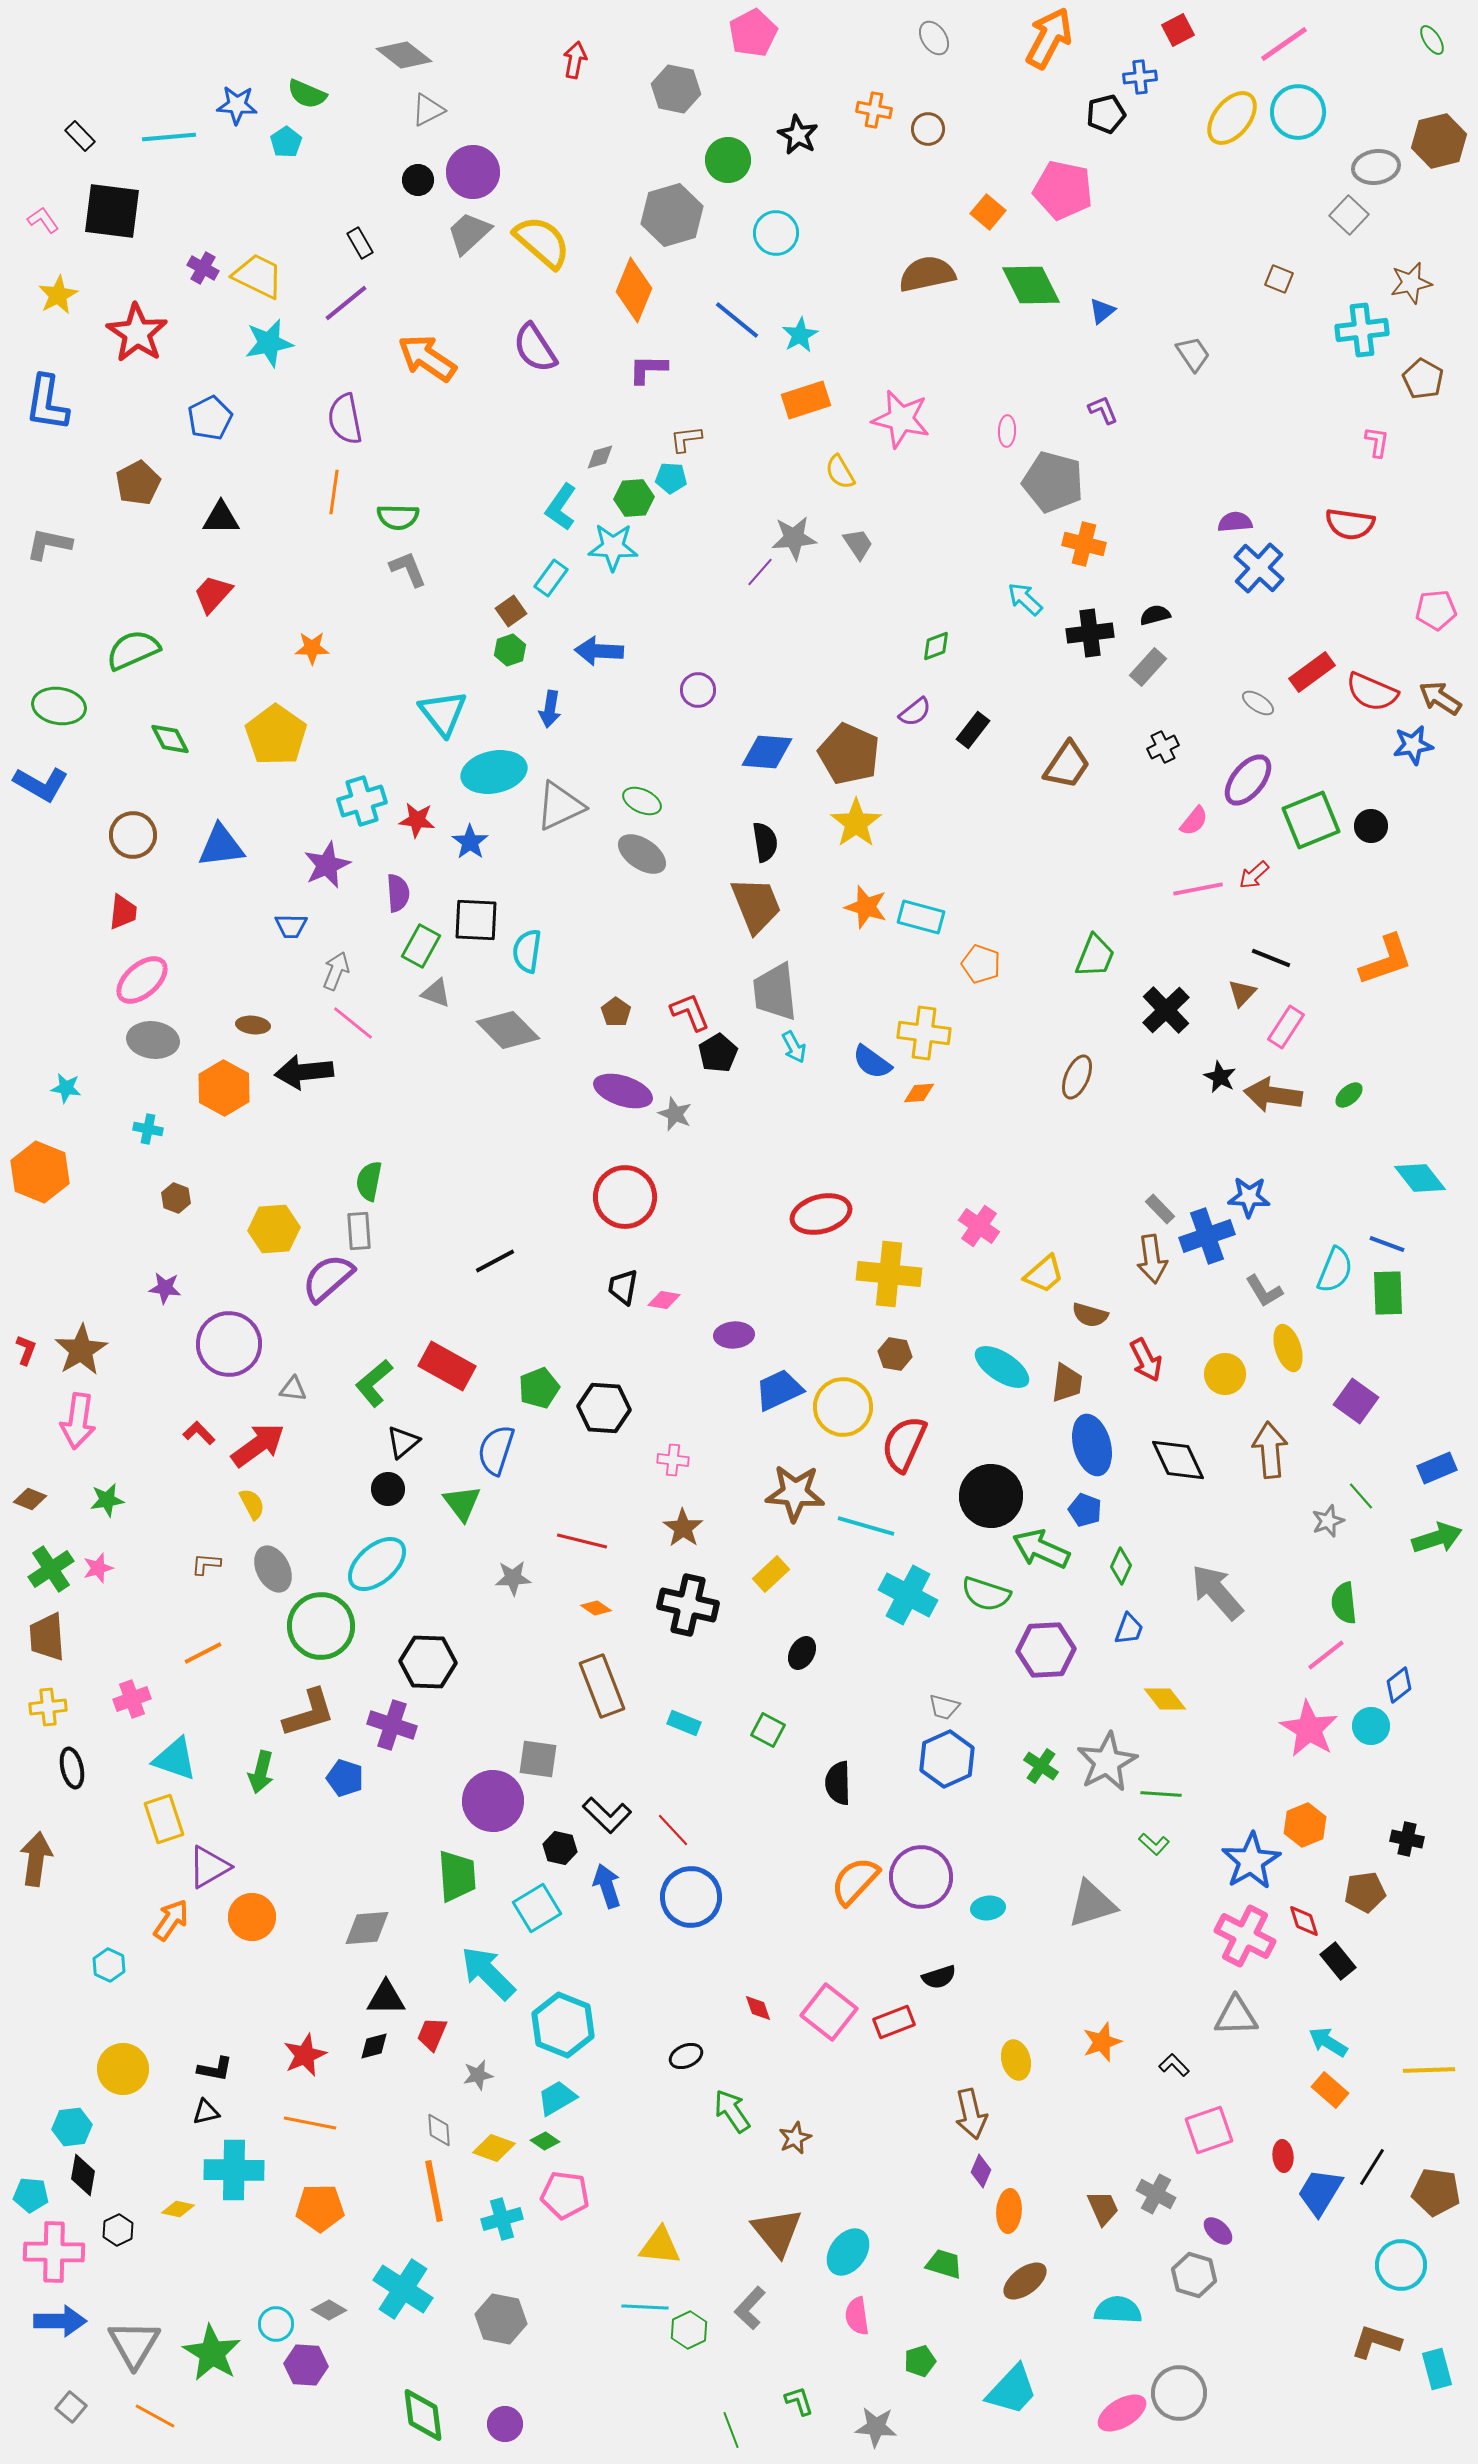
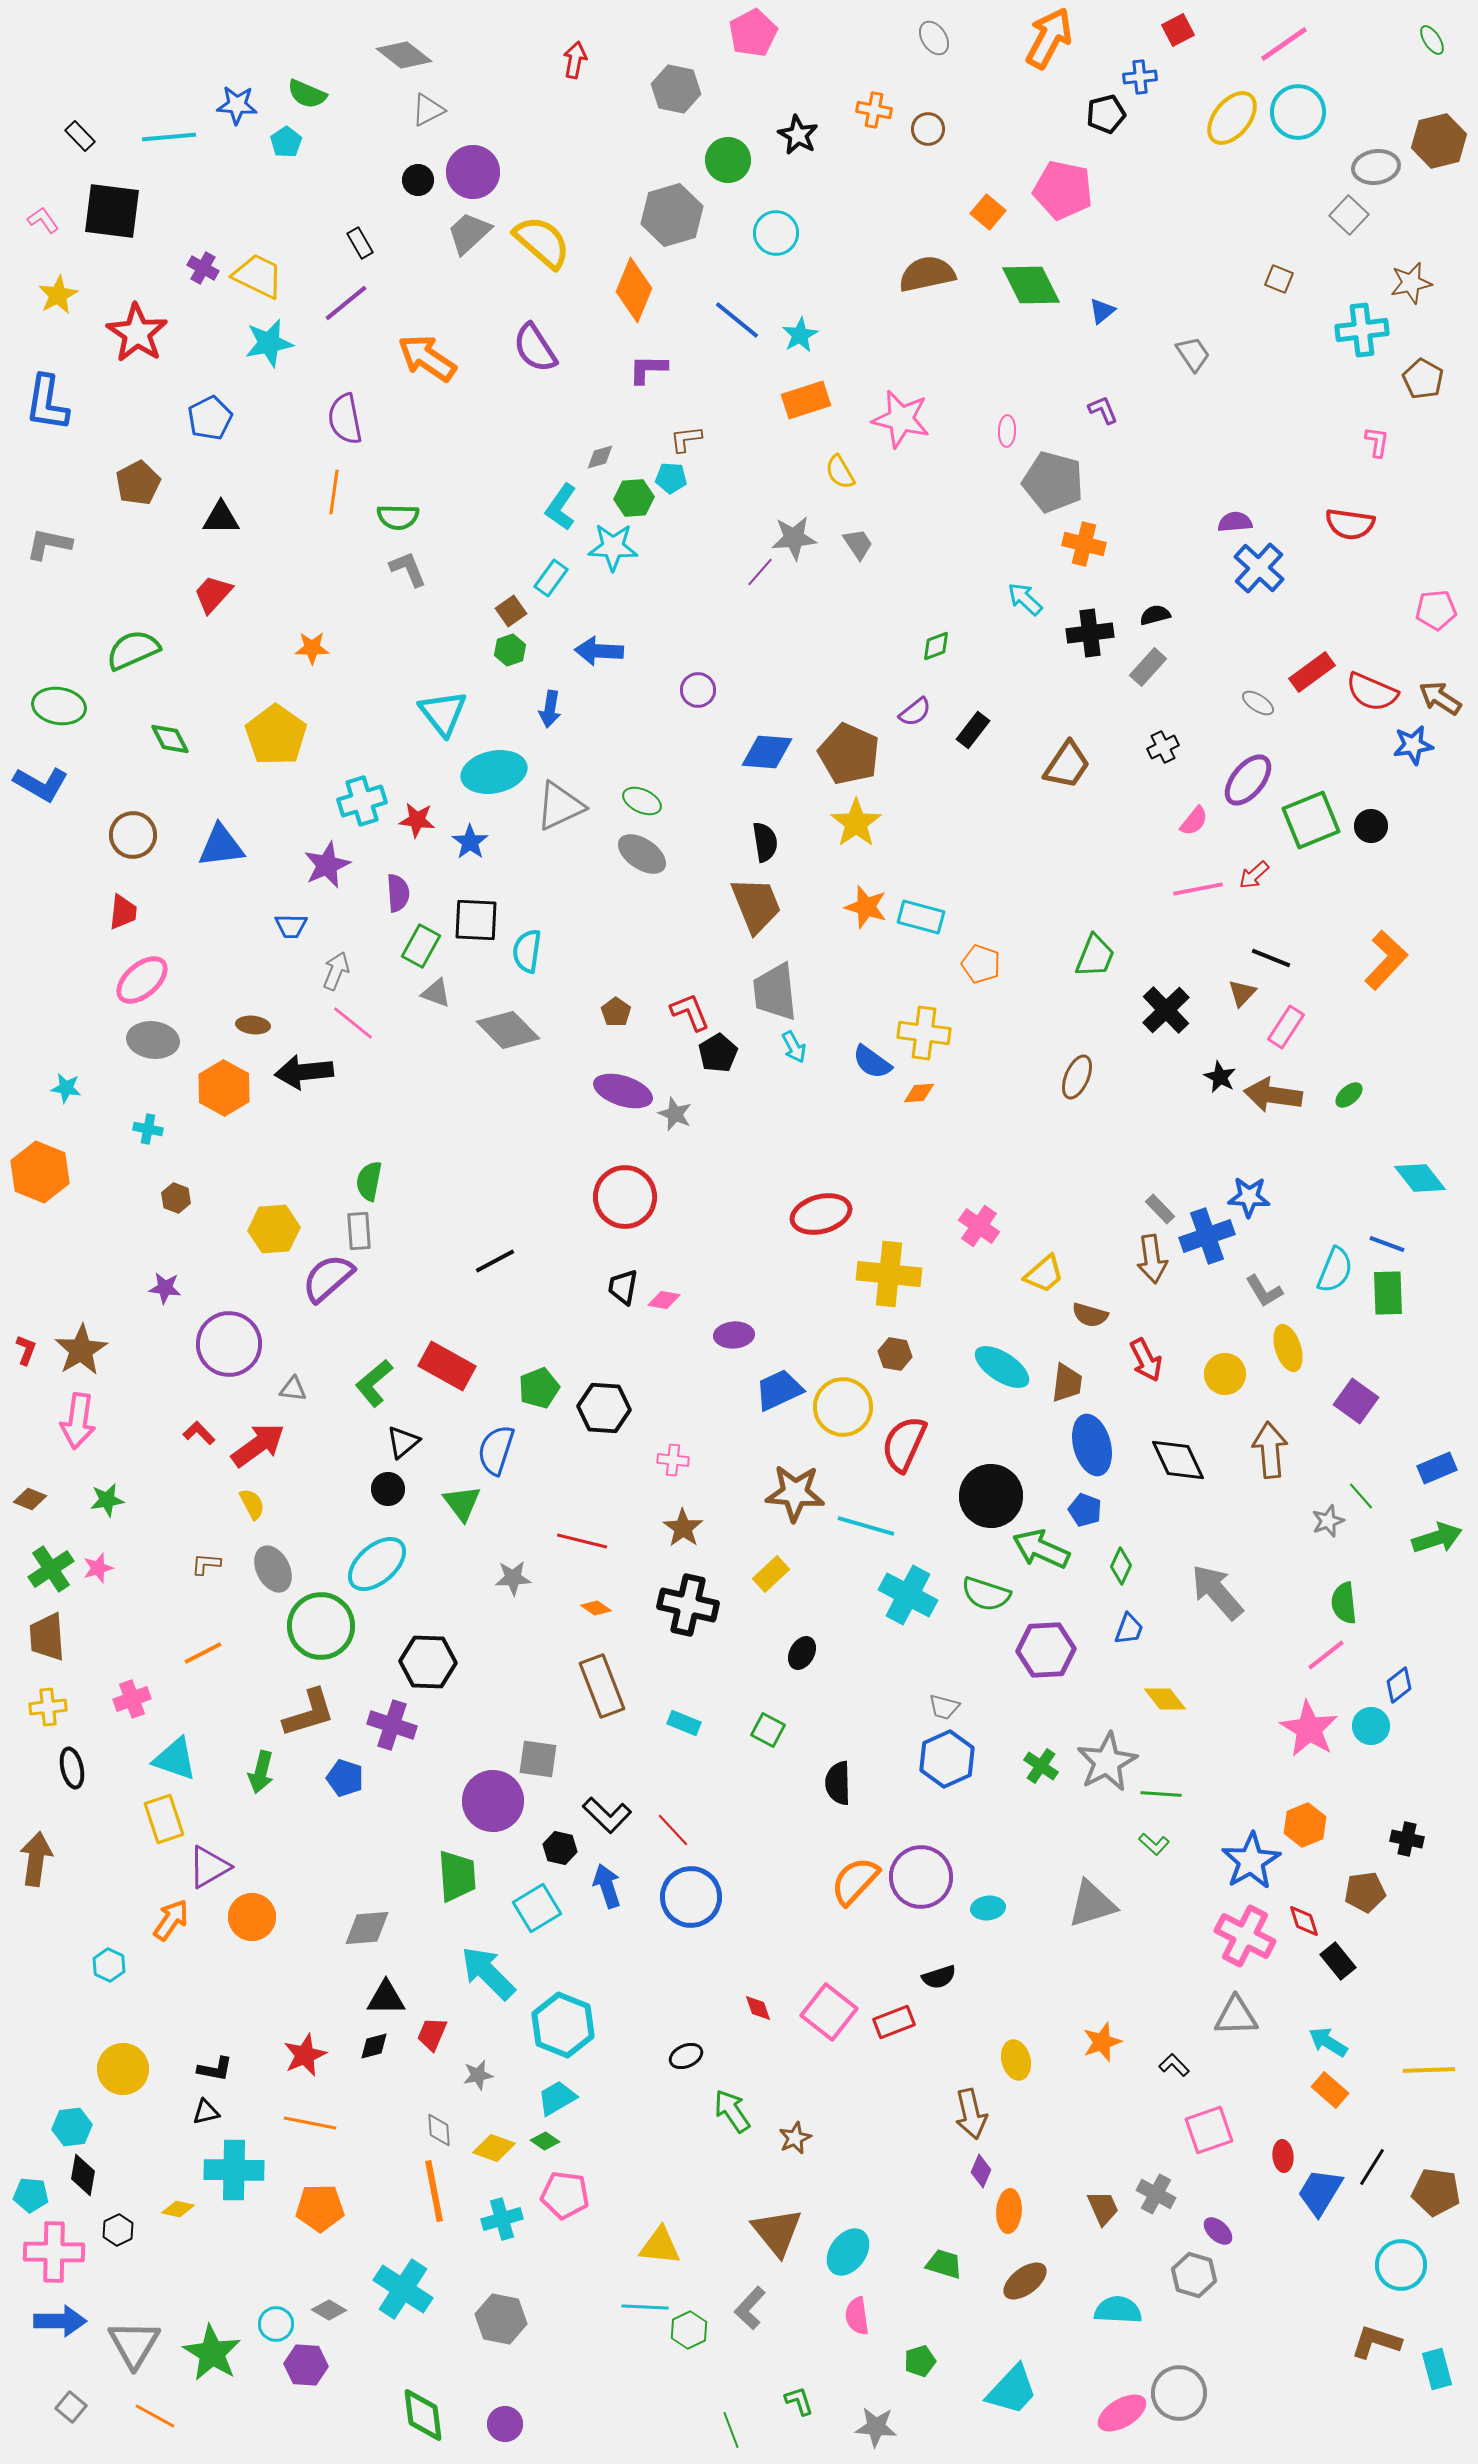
orange L-shape at (1386, 960): rotated 28 degrees counterclockwise
